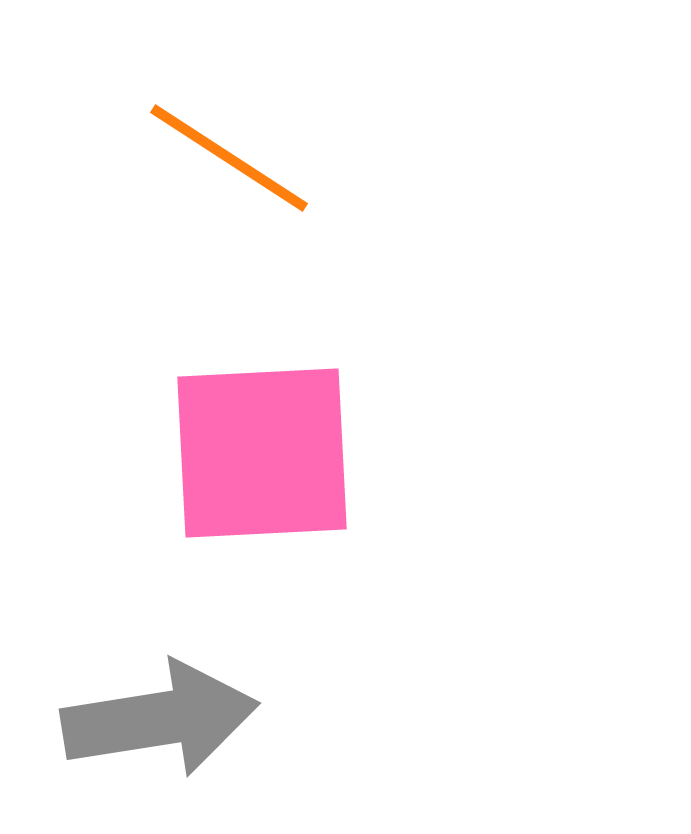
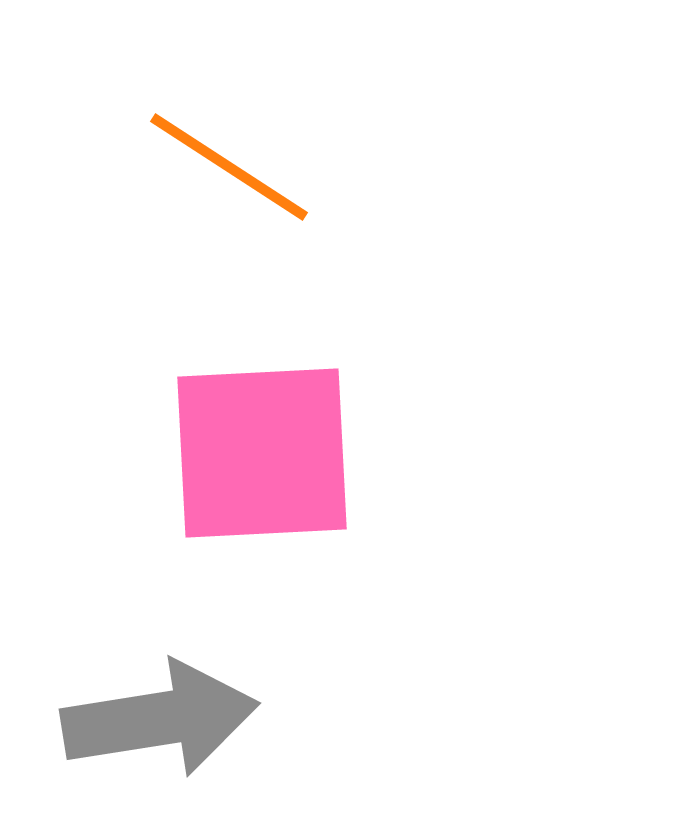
orange line: moved 9 px down
